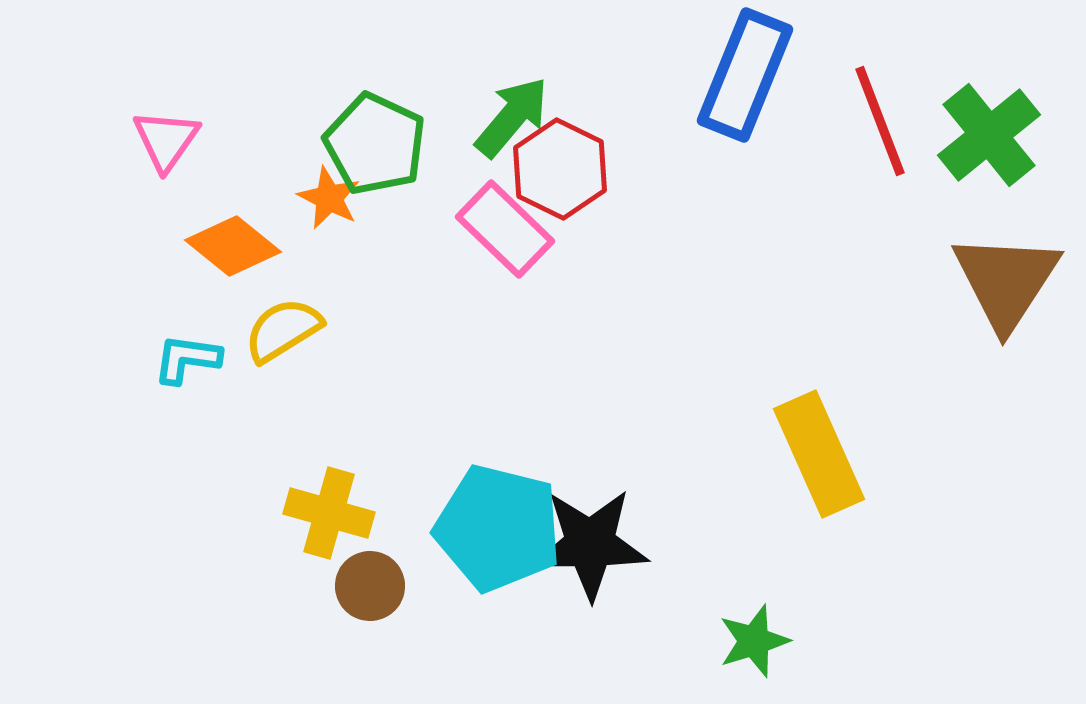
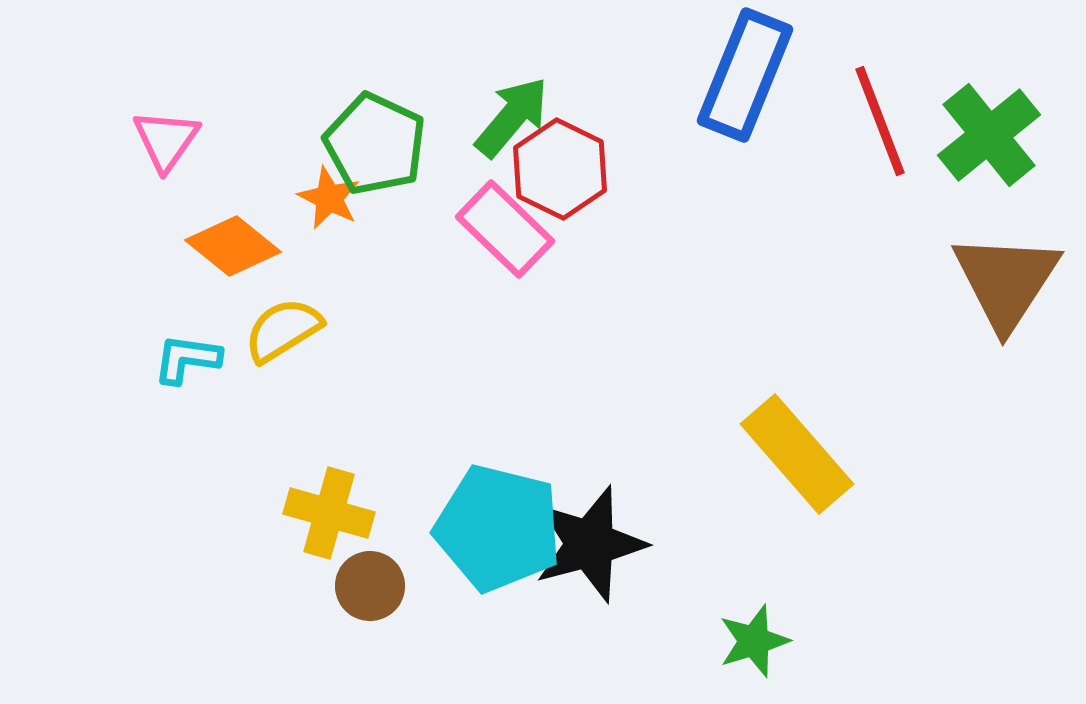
yellow rectangle: moved 22 px left; rotated 17 degrees counterclockwise
black star: rotated 15 degrees counterclockwise
